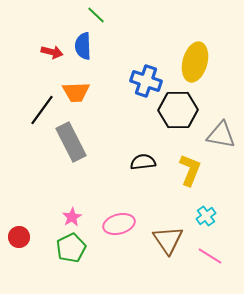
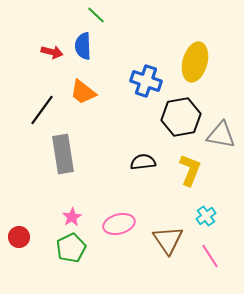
orange trapezoid: moved 7 px right; rotated 40 degrees clockwise
black hexagon: moved 3 px right, 7 px down; rotated 9 degrees counterclockwise
gray rectangle: moved 8 px left, 12 px down; rotated 18 degrees clockwise
pink line: rotated 25 degrees clockwise
